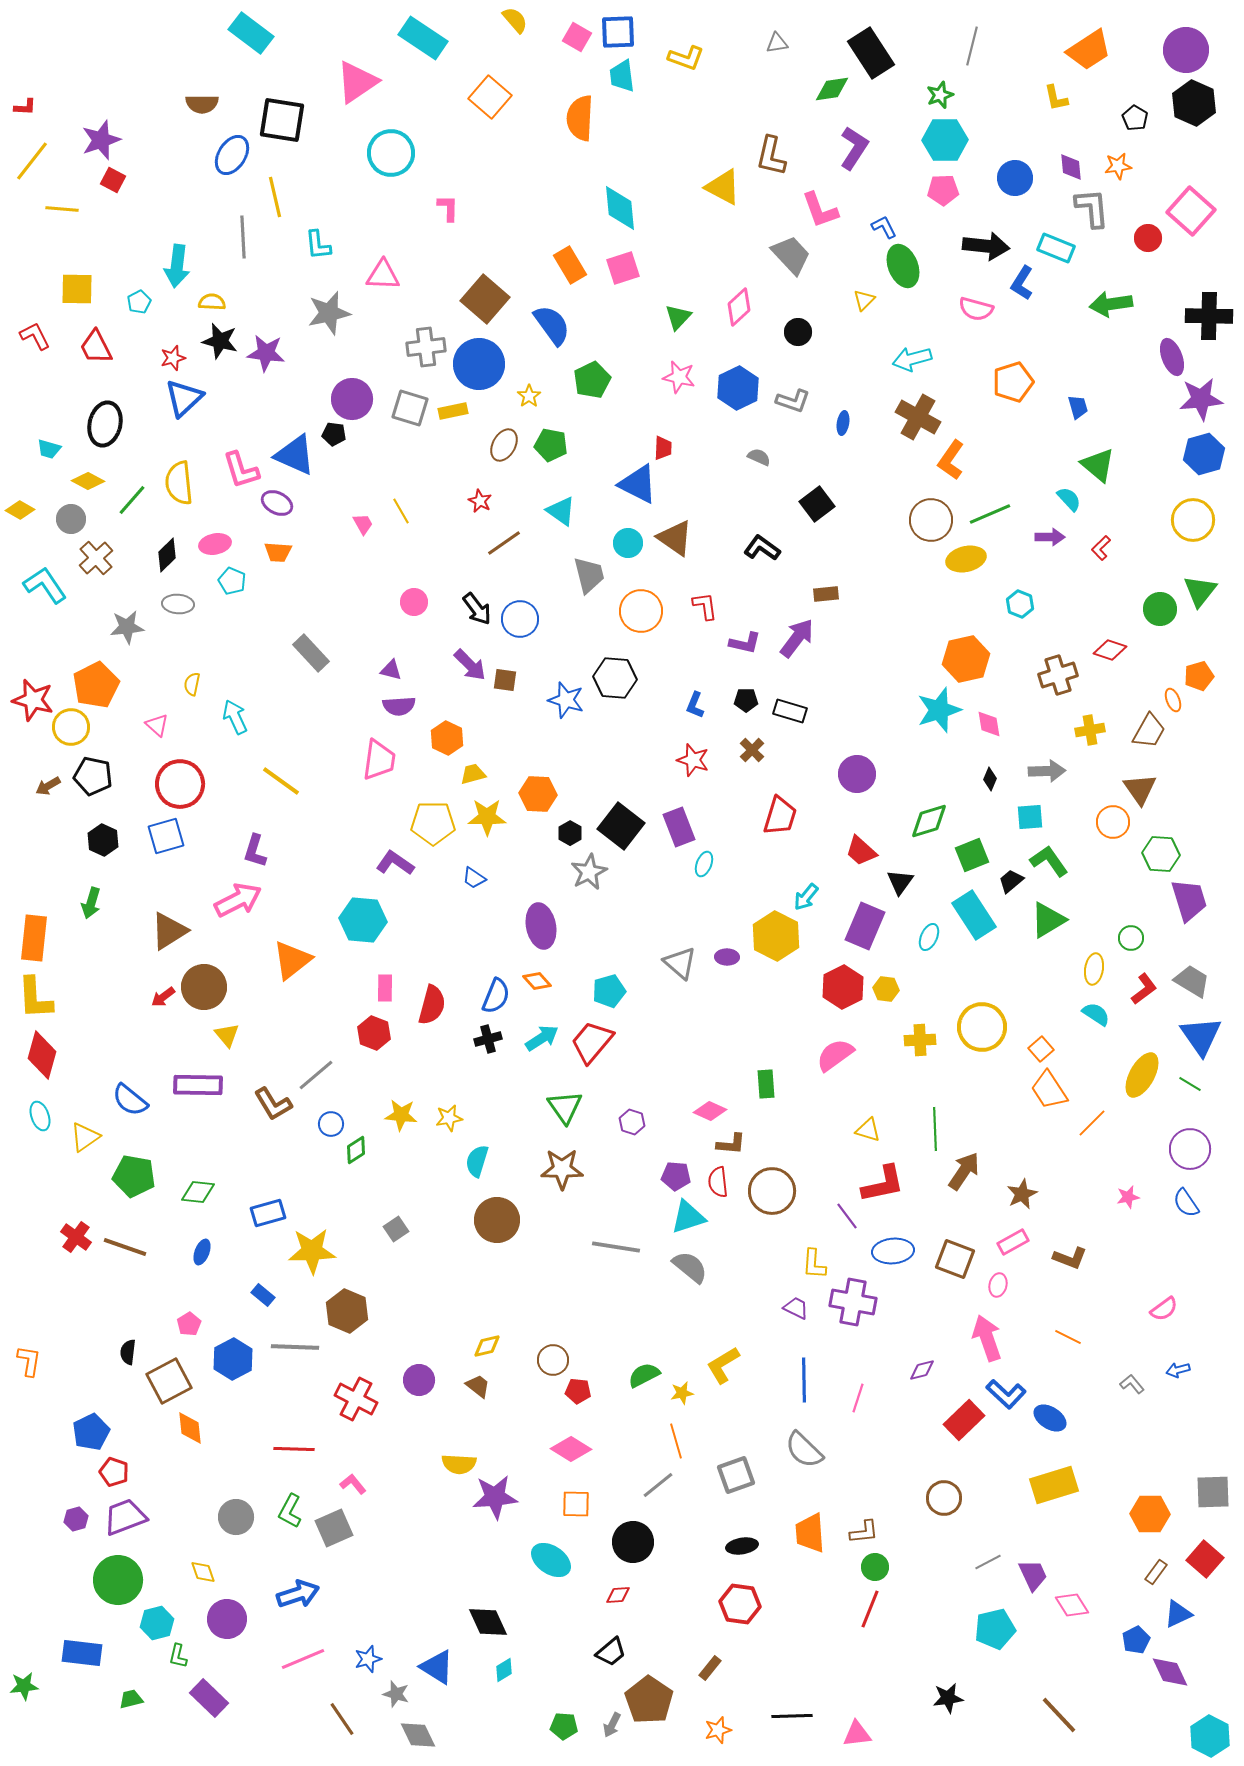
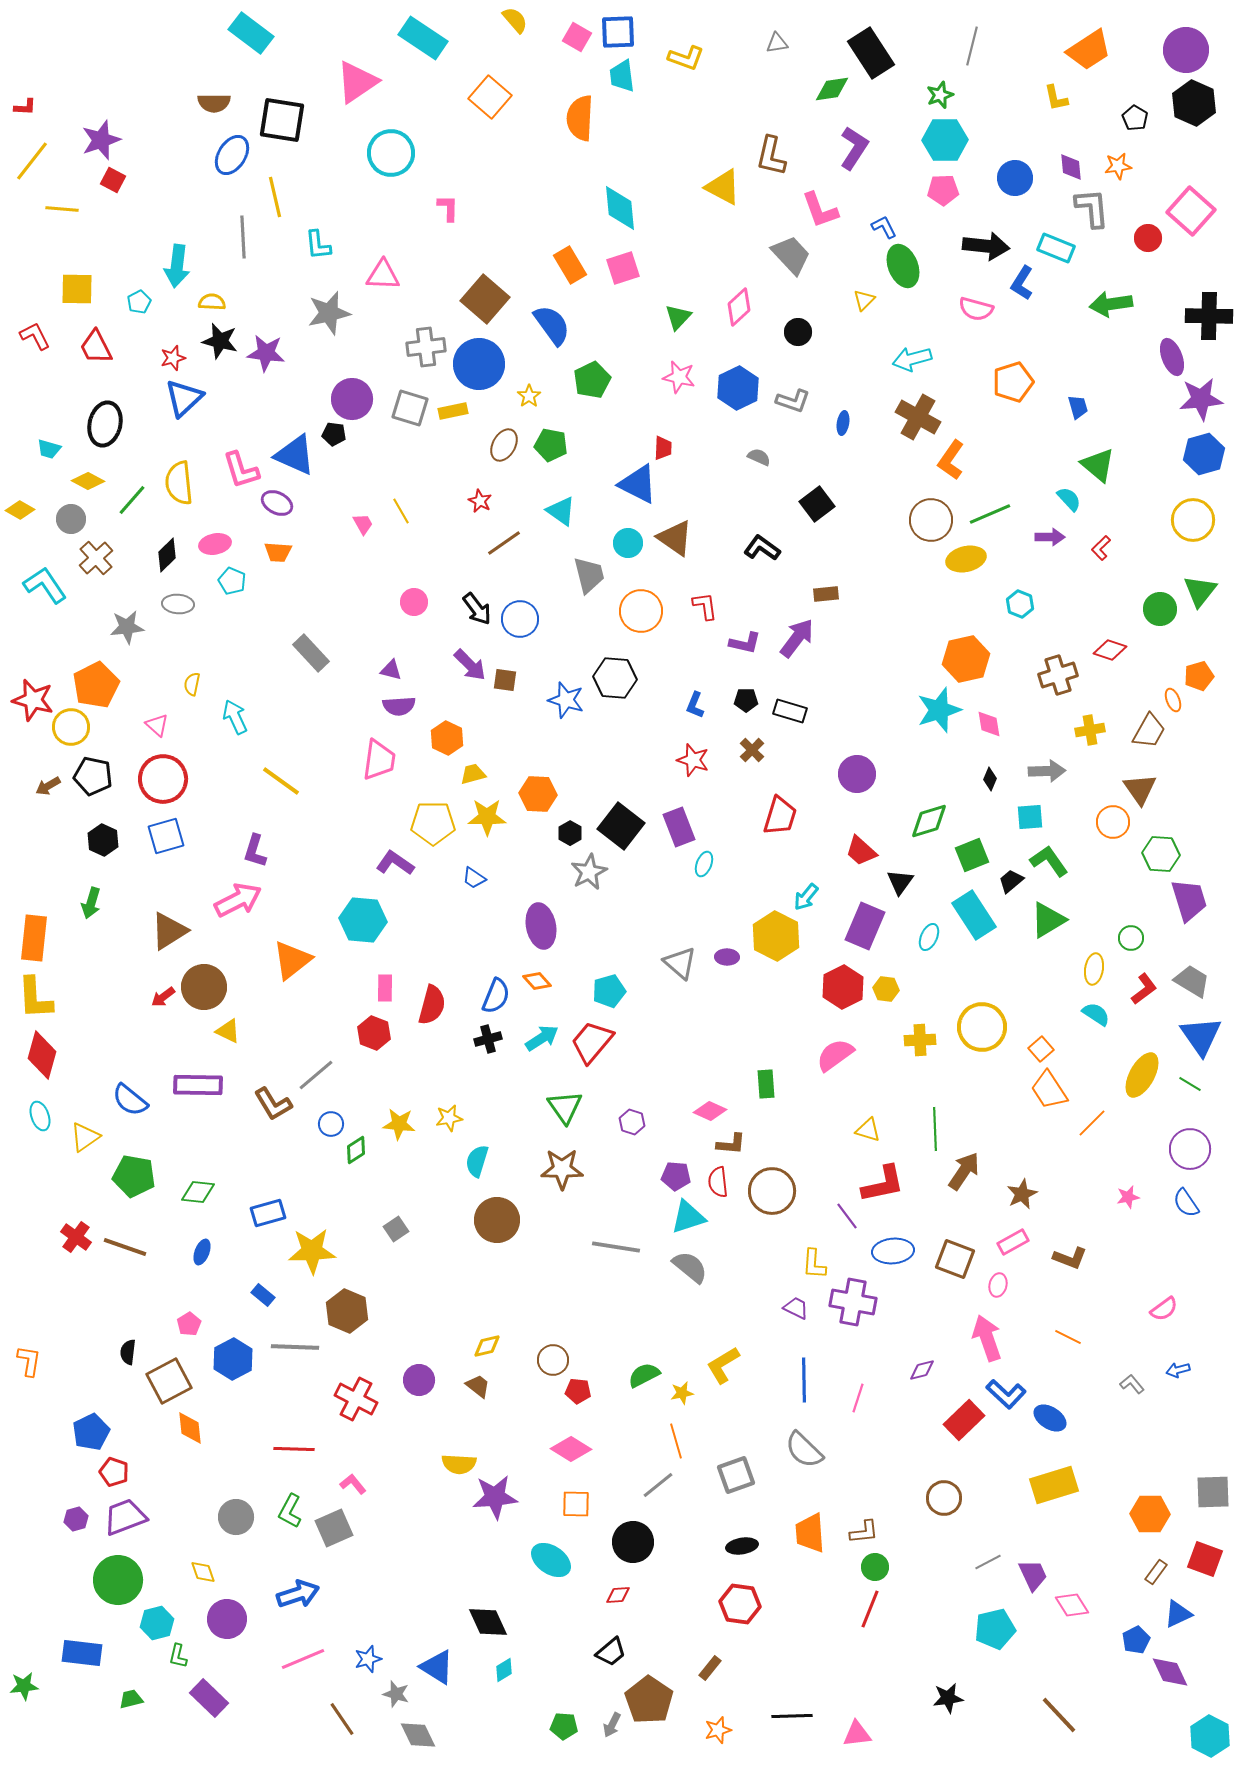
brown semicircle at (202, 104): moved 12 px right, 1 px up
red circle at (180, 784): moved 17 px left, 5 px up
yellow triangle at (227, 1035): moved 1 px right, 4 px up; rotated 24 degrees counterclockwise
yellow star at (401, 1115): moved 2 px left, 9 px down
red square at (1205, 1559): rotated 21 degrees counterclockwise
